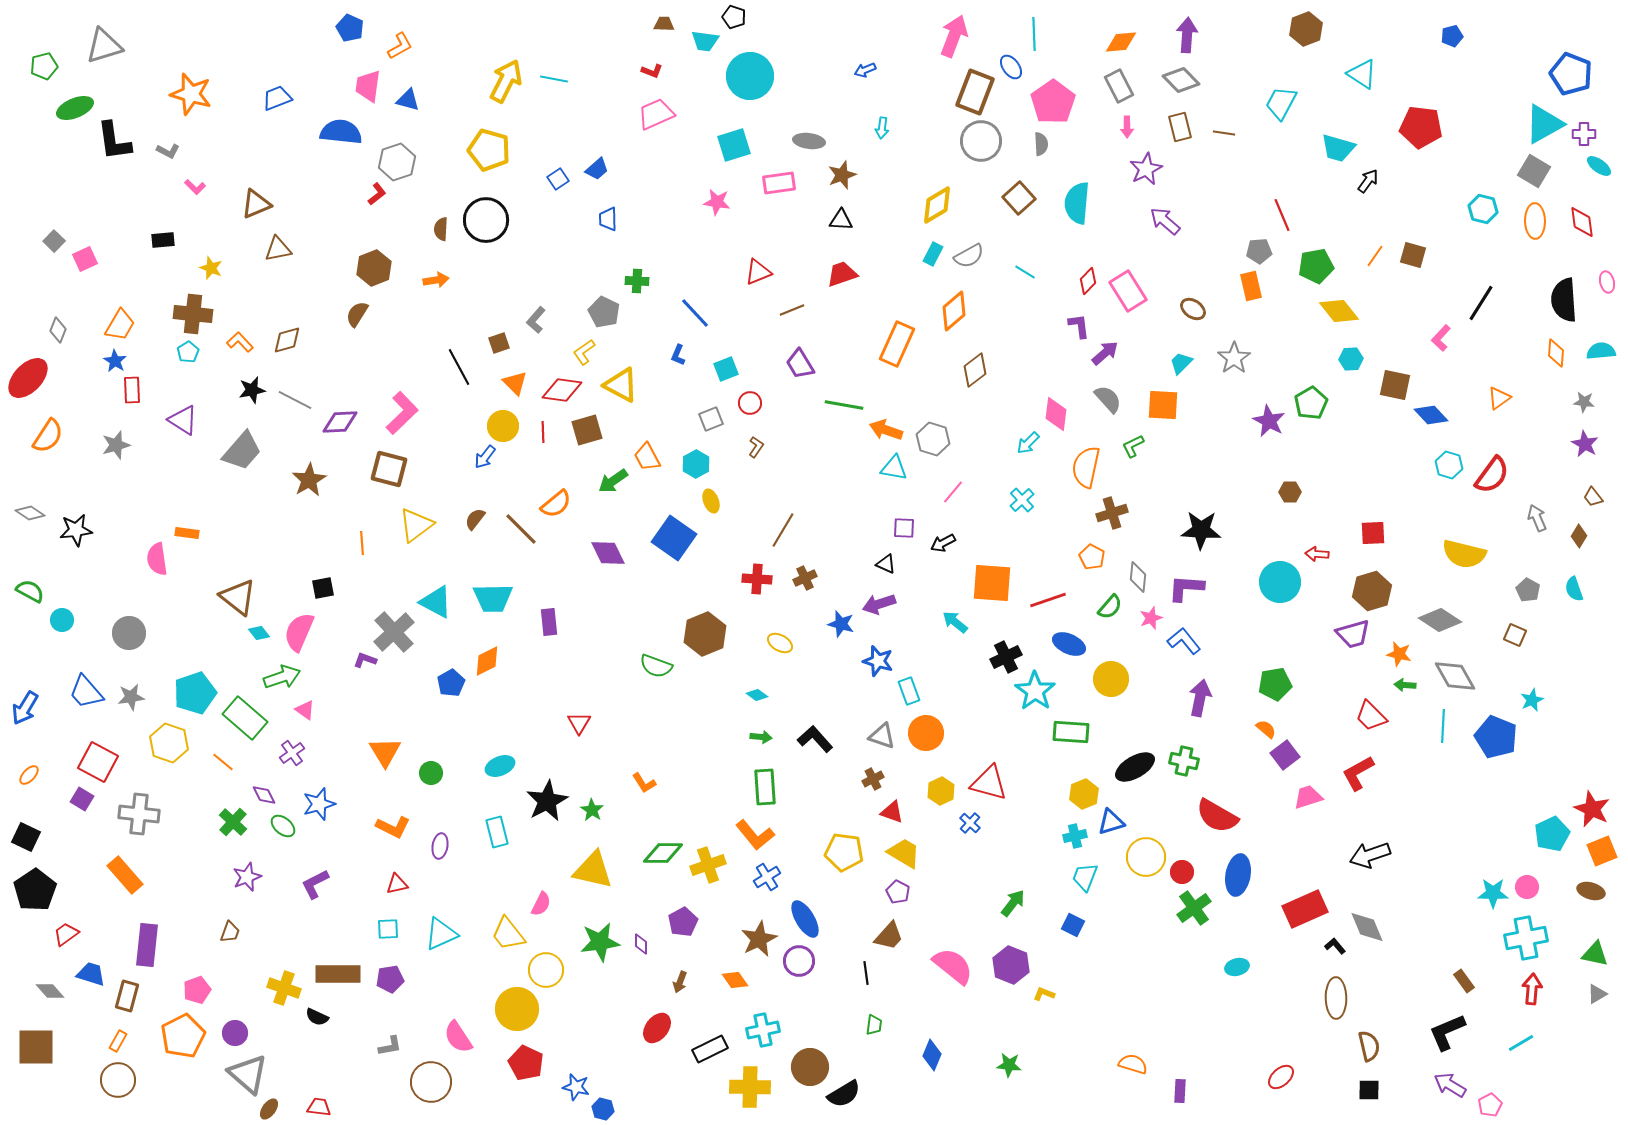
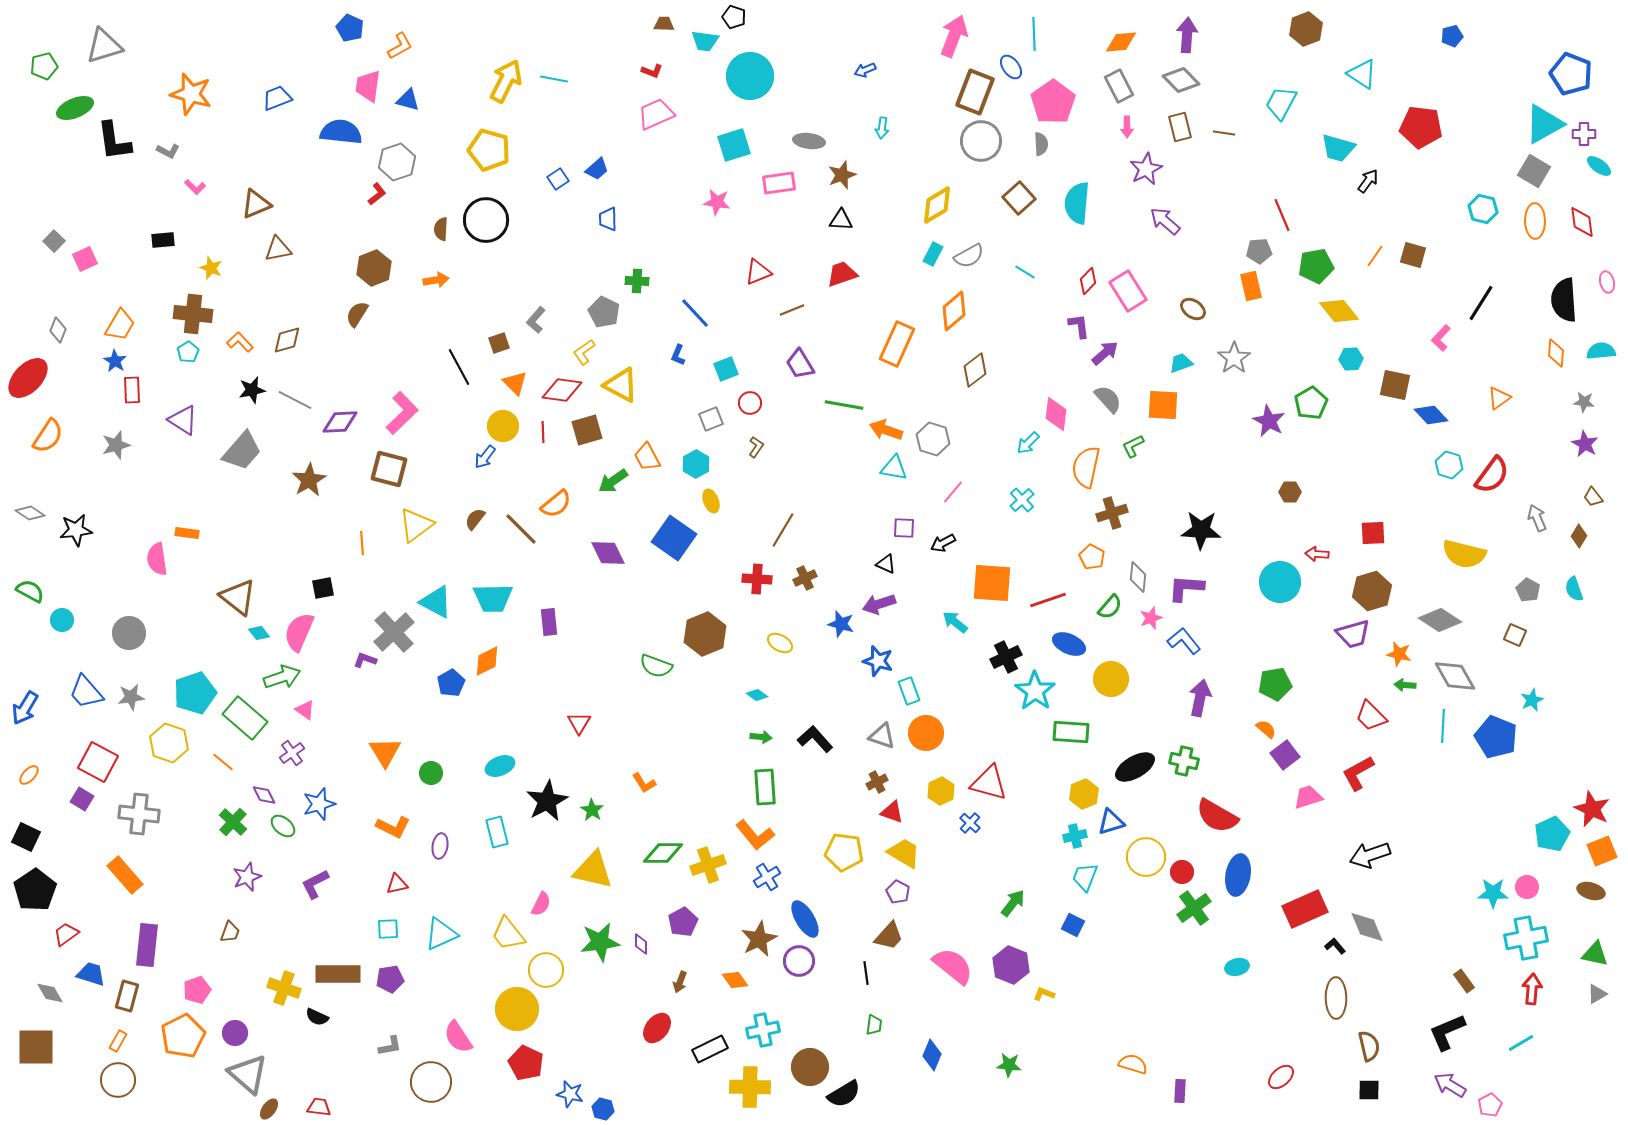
cyan trapezoid at (1181, 363): rotated 25 degrees clockwise
brown cross at (873, 779): moved 4 px right, 3 px down
gray diamond at (50, 991): moved 2 px down; rotated 12 degrees clockwise
blue star at (576, 1087): moved 6 px left, 7 px down
